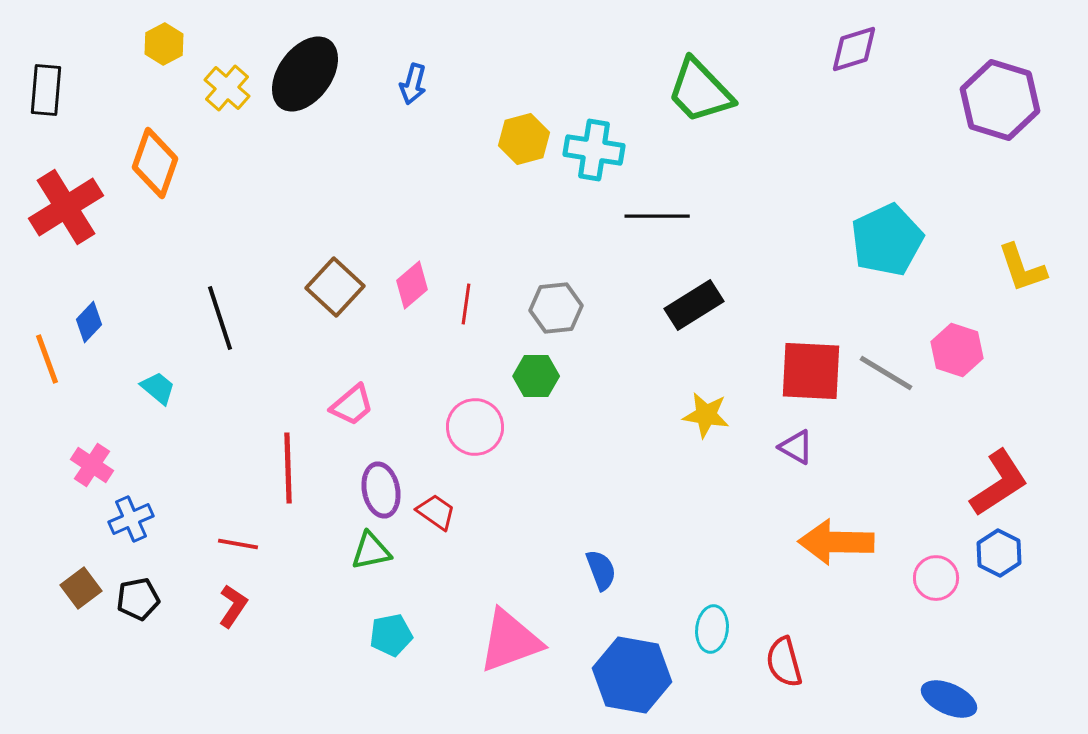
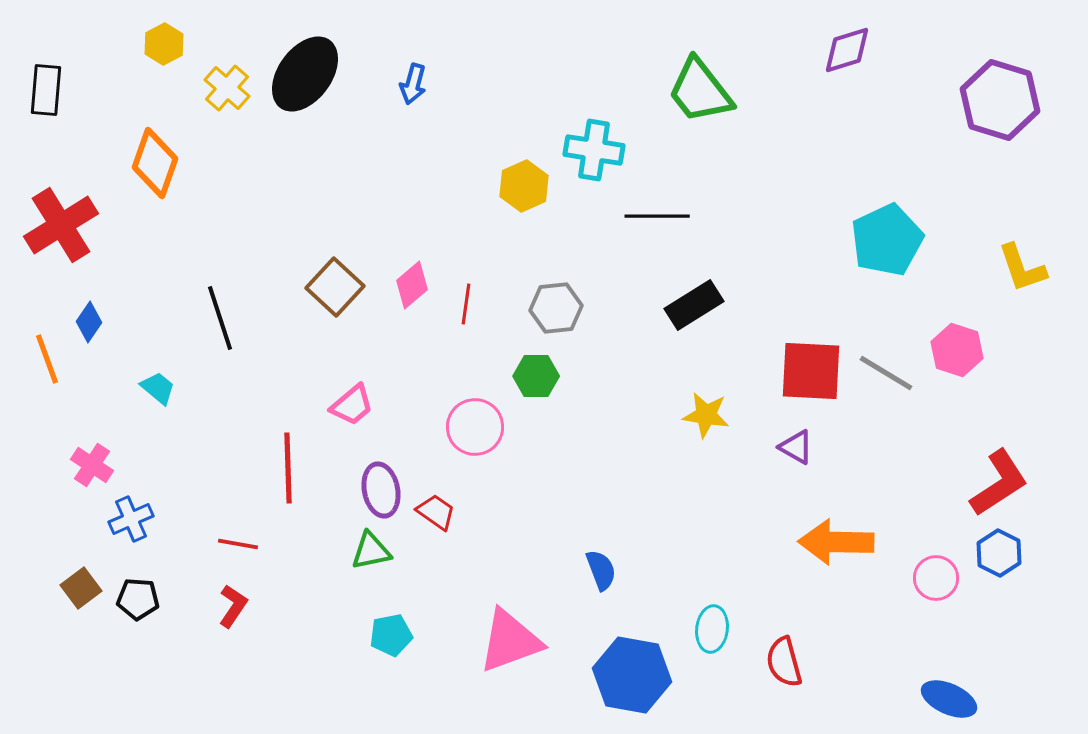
purple diamond at (854, 49): moved 7 px left, 1 px down
green trapezoid at (700, 91): rotated 6 degrees clockwise
yellow hexagon at (524, 139): moved 47 px down; rotated 9 degrees counterclockwise
red cross at (66, 207): moved 5 px left, 18 px down
blue diamond at (89, 322): rotated 9 degrees counterclockwise
black pentagon at (138, 599): rotated 15 degrees clockwise
